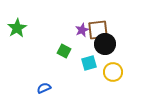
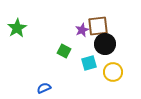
brown square: moved 4 px up
